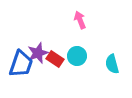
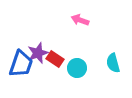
pink arrow: rotated 48 degrees counterclockwise
cyan circle: moved 12 px down
cyan semicircle: moved 1 px right, 1 px up
